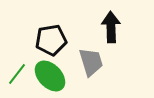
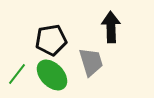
green ellipse: moved 2 px right, 1 px up
